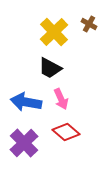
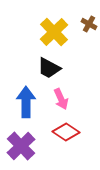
black trapezoid: moved 1 px left
blue arrow: rotated 80 degrees clockwise
red diamond: rotated 8 degrees counterclockwise
purple cross: moved 3 px left, 3 px down
